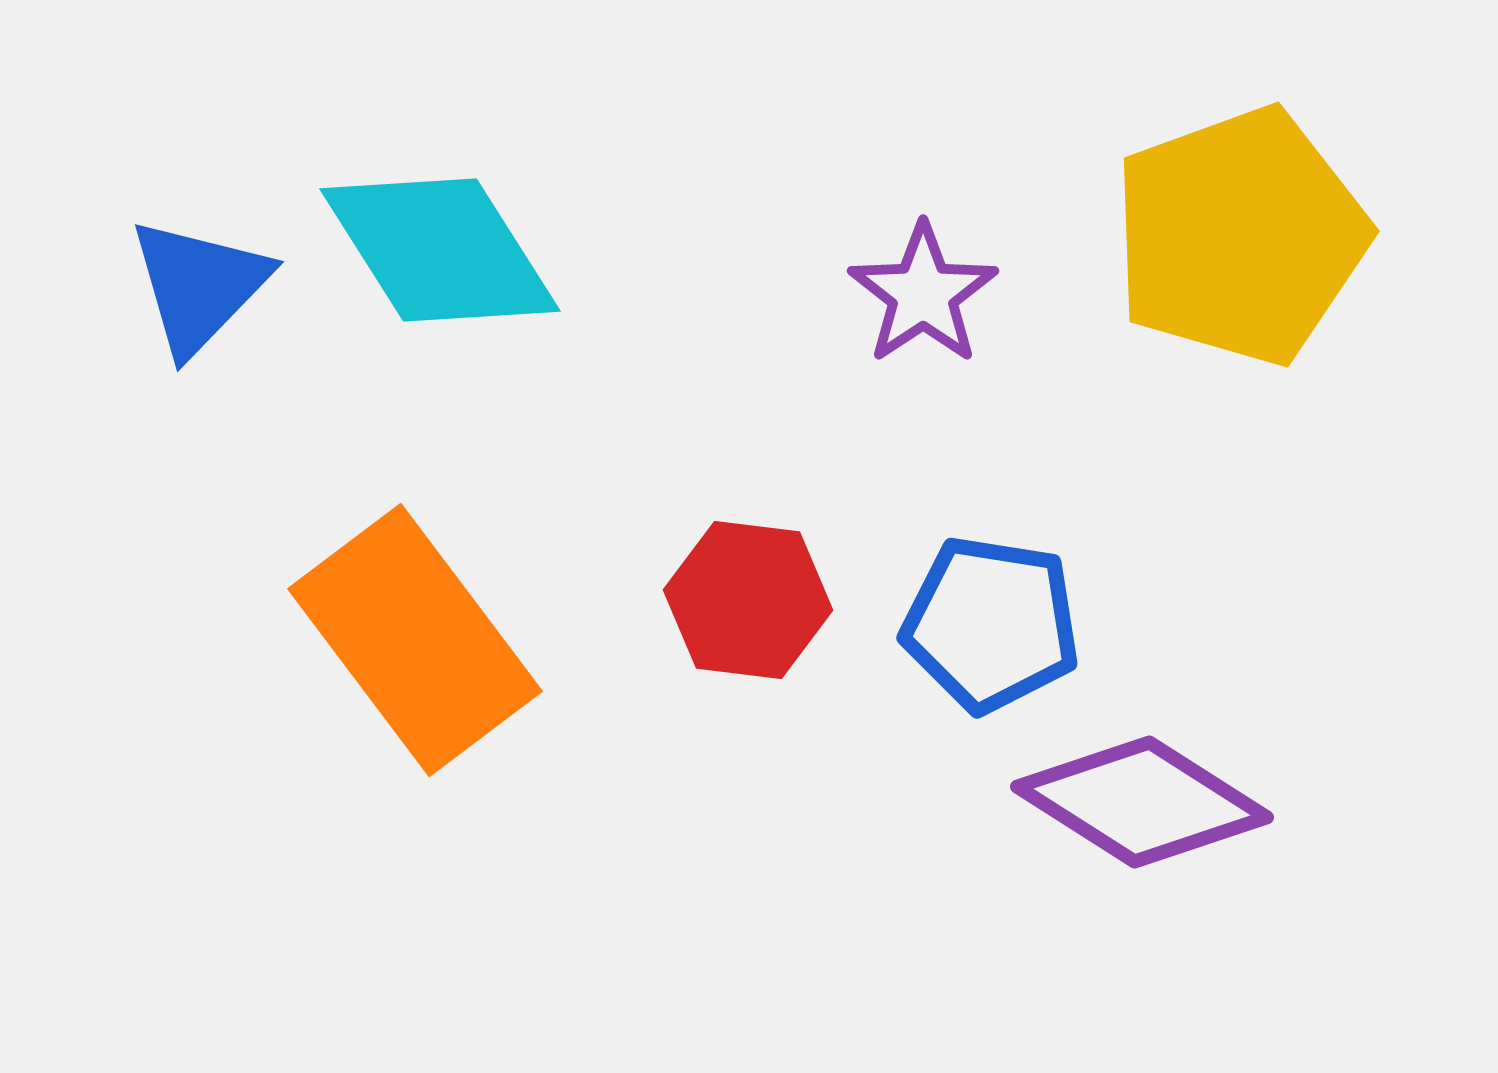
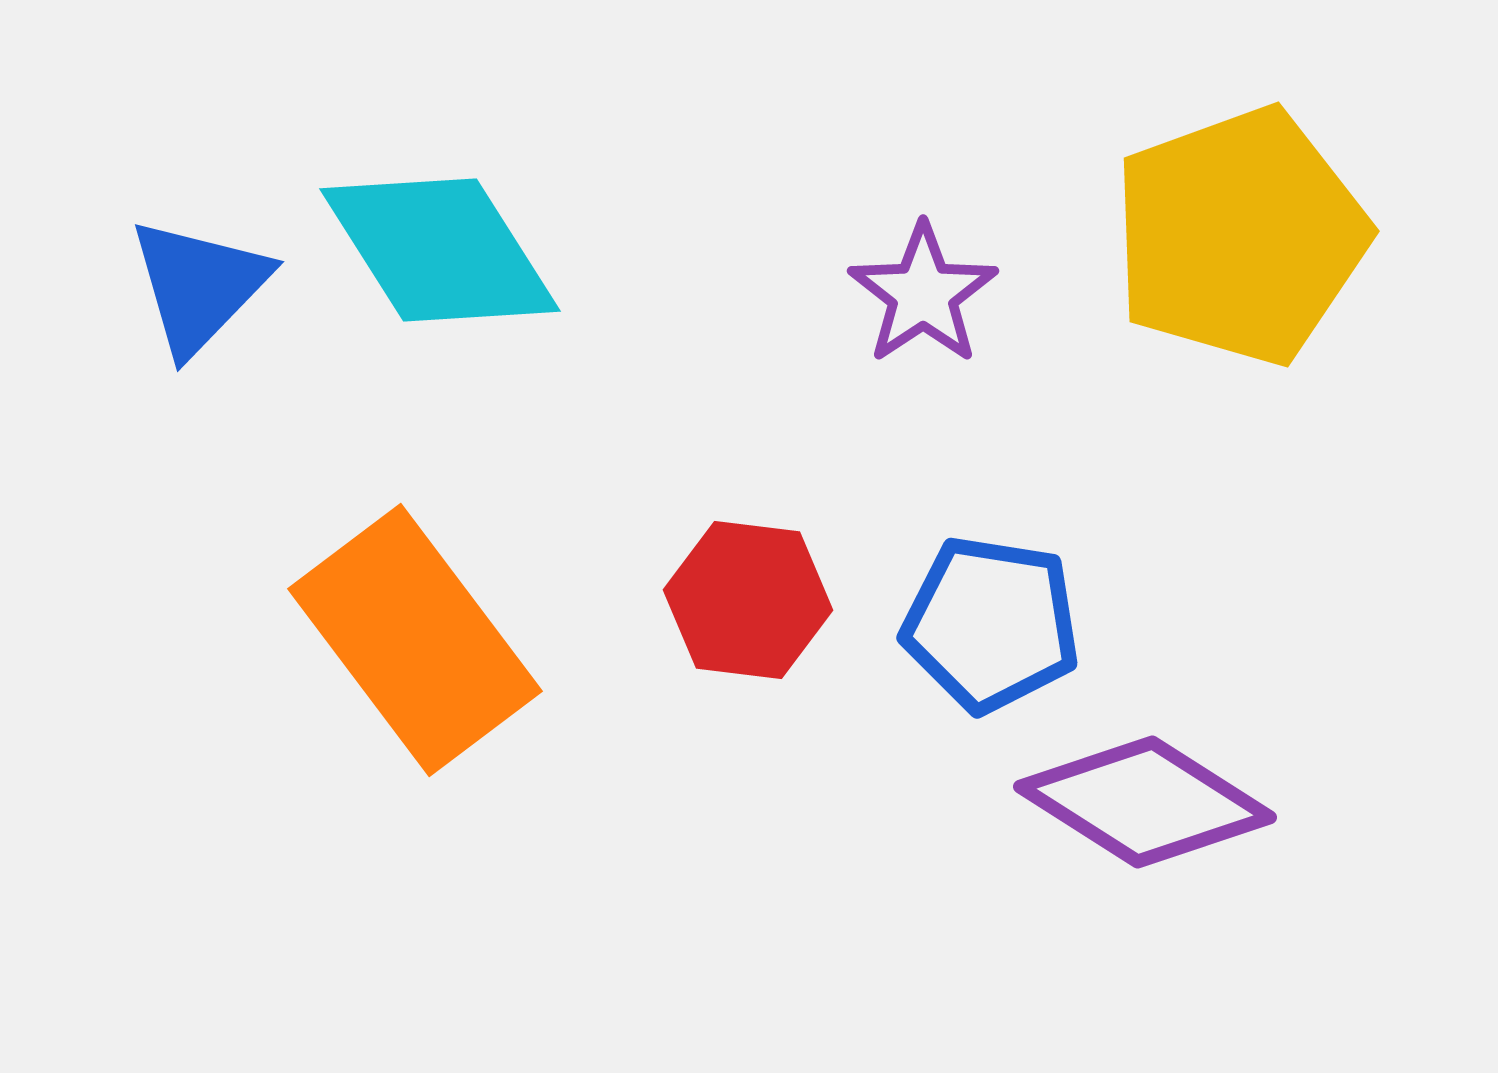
purple diamond: moved 3 px right
